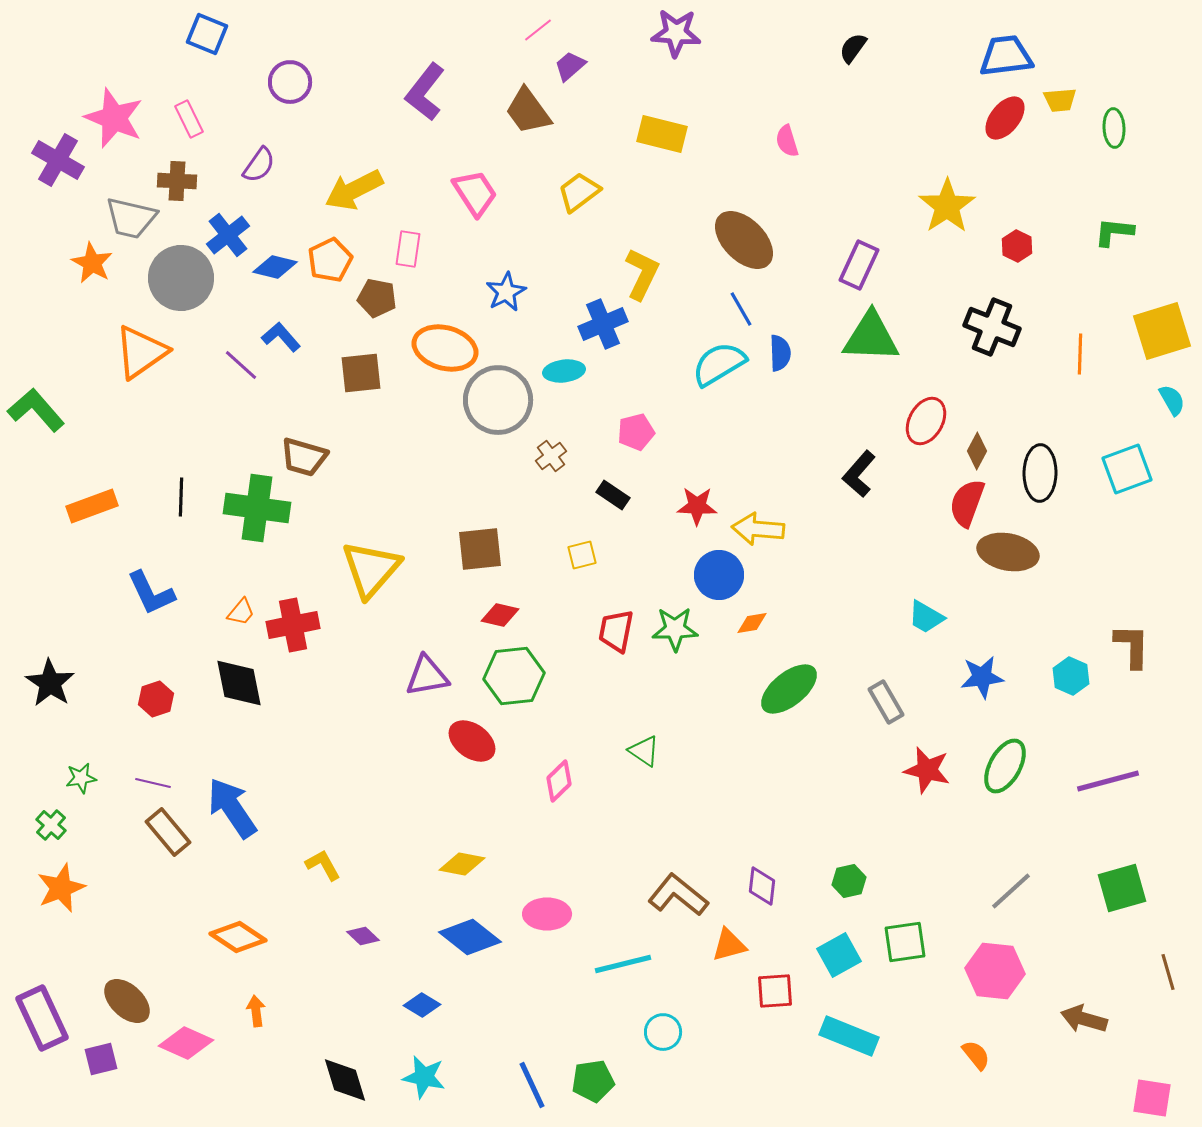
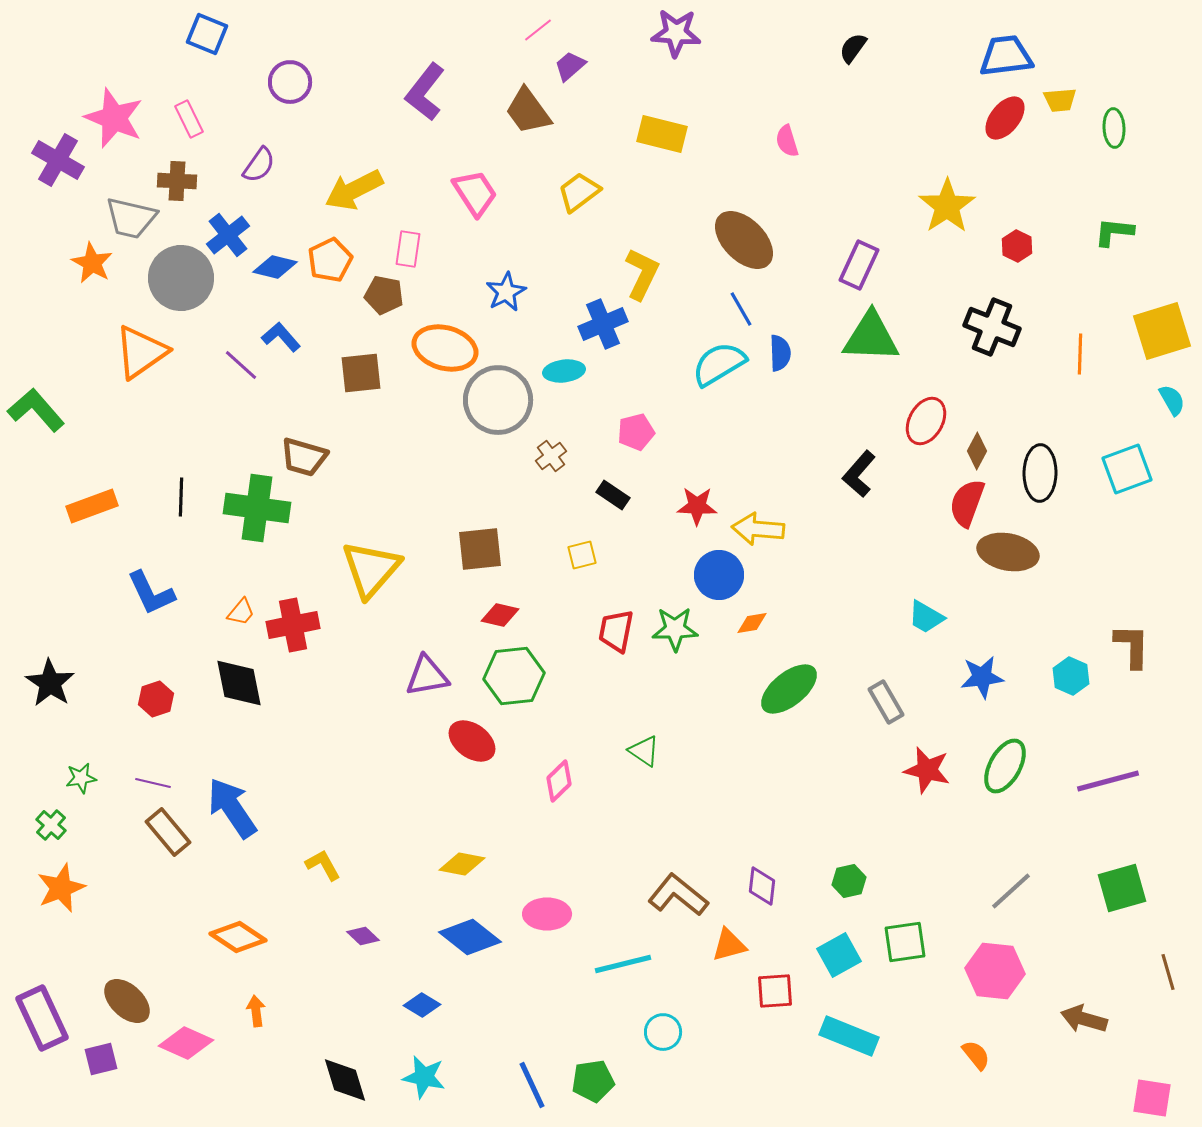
brown pentagon at (377, 298): moved 7 px right, 3 px up
